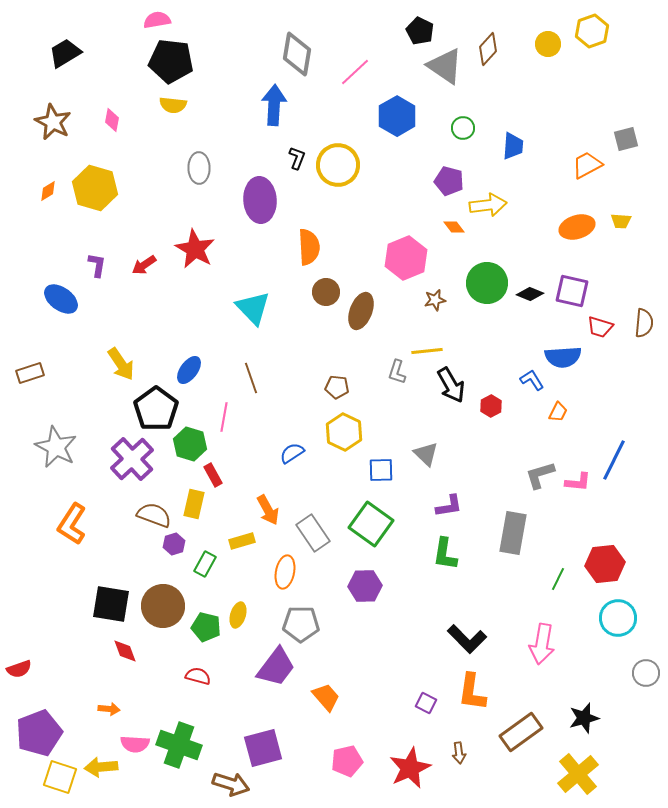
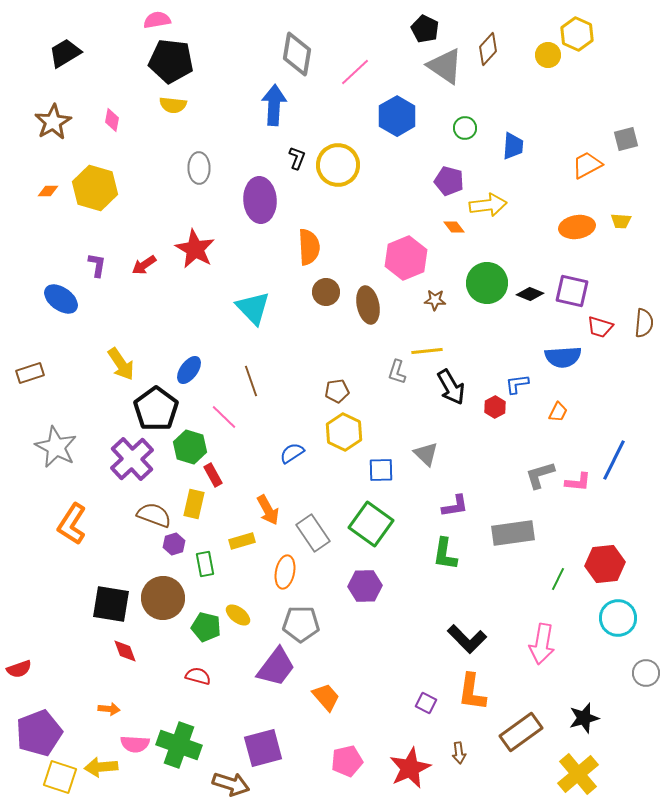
black pentagon at (420, 31): moved 5 px right, 2 px up
yellow hexagon at (592, 31): moved 15 px left, 3 px down; rotated 16 degrees counterclockwise
yellow circle at (548, 44): moved 11 px down
brown star at (53, 122): rotated 15 degrees clockwise
green circle at (463, 128): moved 2 px right
orange diamond at (48, 191): rotated 30 degrees clockwise
orange ellipse at (577, 227): rotated 8 degrees clockwise
brown star at (435, 300): rotated 15 degrees clockwise
brown ellipse at (361, 311): moved 7 px right, 6 px up; rotated 33 degrees counterclockwise
brown line at (251, 378): moved 3 px down
blue L-shape at (532, 380): moved 15 px left, 4 px down; rotated 65 degrees counterclockwise
black arrow at (451, 385): moved 2 px down
brown pentagon at (337, 387): moved 4 px down; rotated 15 degrees counterclockwise
red hexagon at (491, 406): moved 4 px right, 1 px down
pink line at (224, 417): rotated 56 degrees counterclockwise
green hexagon at (190, 444): moved 3 px down
purple L-shape at (449, 506): moved 6 px right
gray rectangle at (513, 533): rotated 72 degrees clockwise
green rectangle at (205, 564): rotated 40 degrees counterclockwise
brown circle at (163, 606): moved 8 px up
yellow ellipse at (238, 615): rotated 70 degrees counterclockwise
